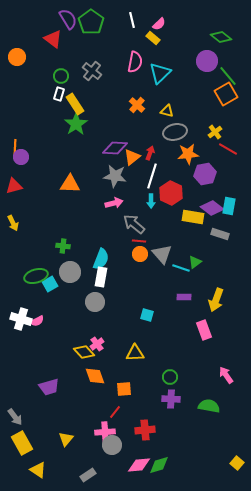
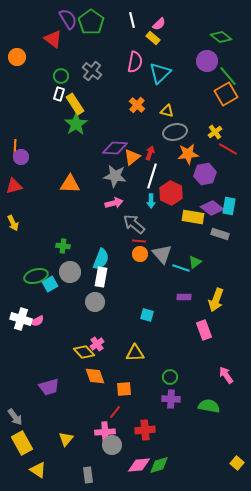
gray rectangle at (88, 475): rotated 63 degrees counterclockwise
